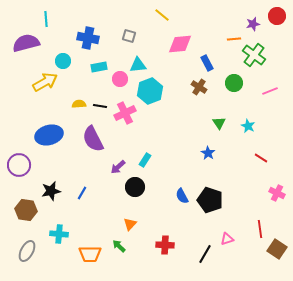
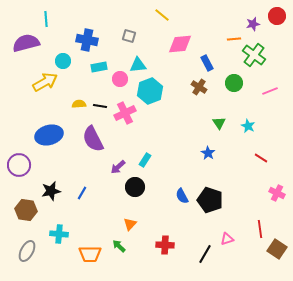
blue cross at (88, 38): moved 1 px left, 2 px down
